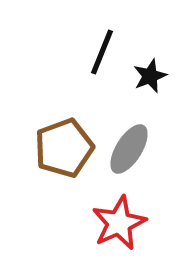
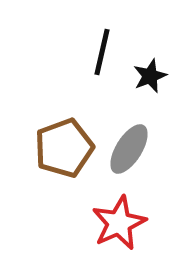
black line: rotated 9 degrees counterclockwise
